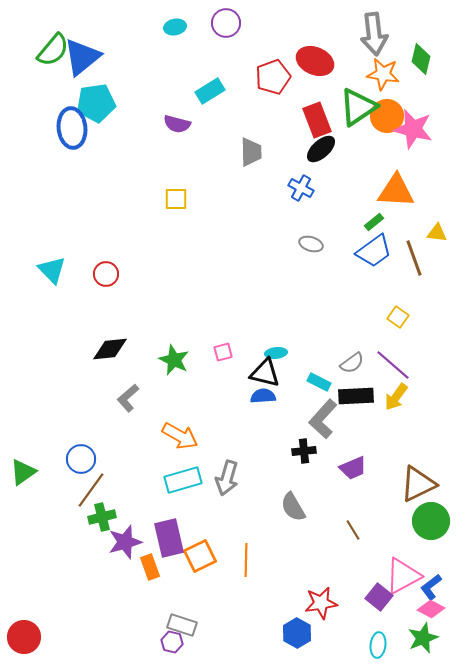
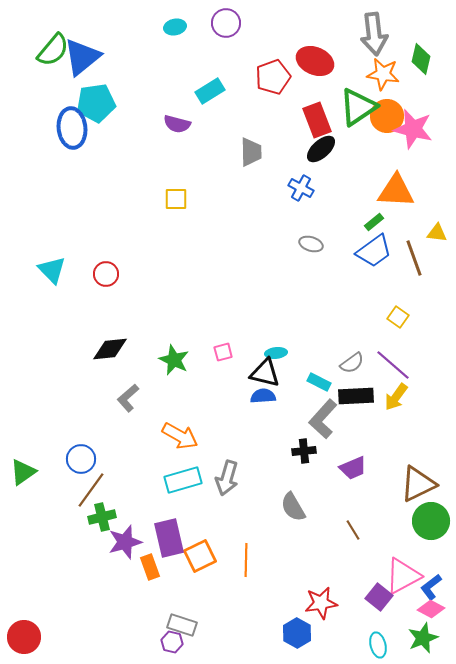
cyan ellipse at (378, 645): rotated 20 degrees counterclockwise
